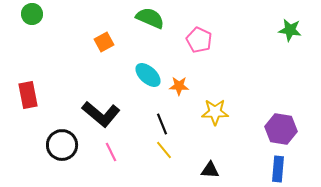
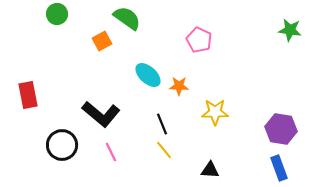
green circle: moved 25 px right
green semicircle: moved 23 px left; rotated 12 degrees clockwise
orange square: moved 2 px left, 1 px up
blue rectangle: moved 1 px right, 1 px up; rotated 25 degrees counterclockwise
